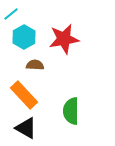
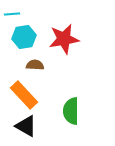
cyan line: moved 1 px right; rotated 35 degrees clockwise
cyan hexagon: rotated 20 degrees clockwise
black triangle: moved 2 px up
